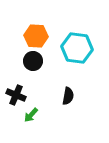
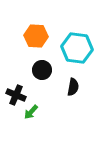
black circle: moved 9 px right, 9 px down
black semicircle: moved 5 px right, 9 px up
green arrow: moved 3 px up
